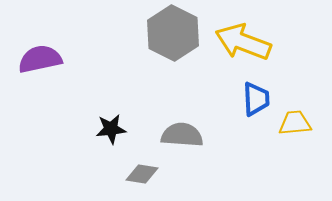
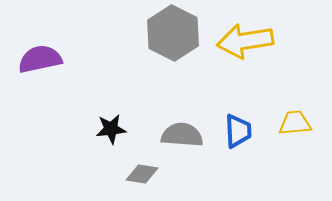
yellow arrow: moved 2 px right, 1 px up; rotated 30 degrees counterclockwise
blue trapezoid: moved 18 px left, 32 px down
